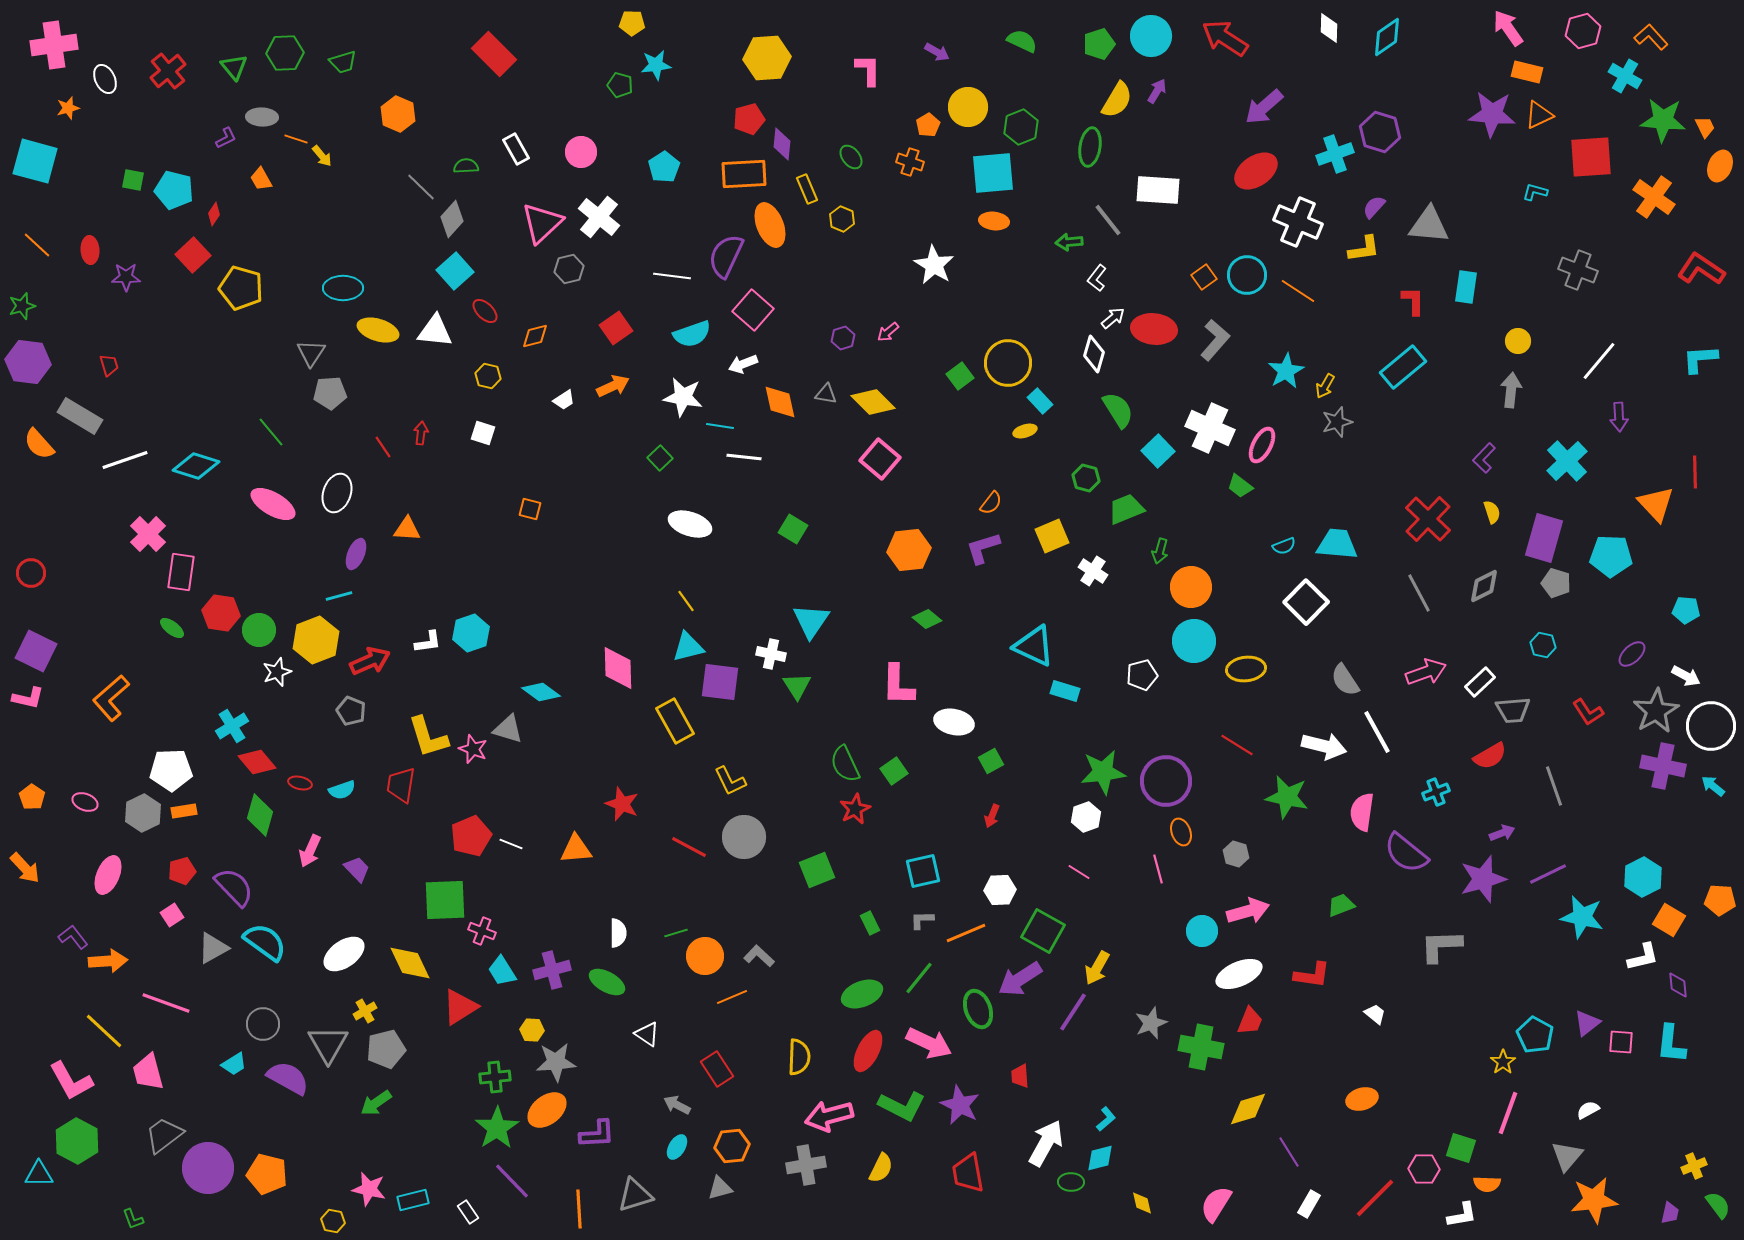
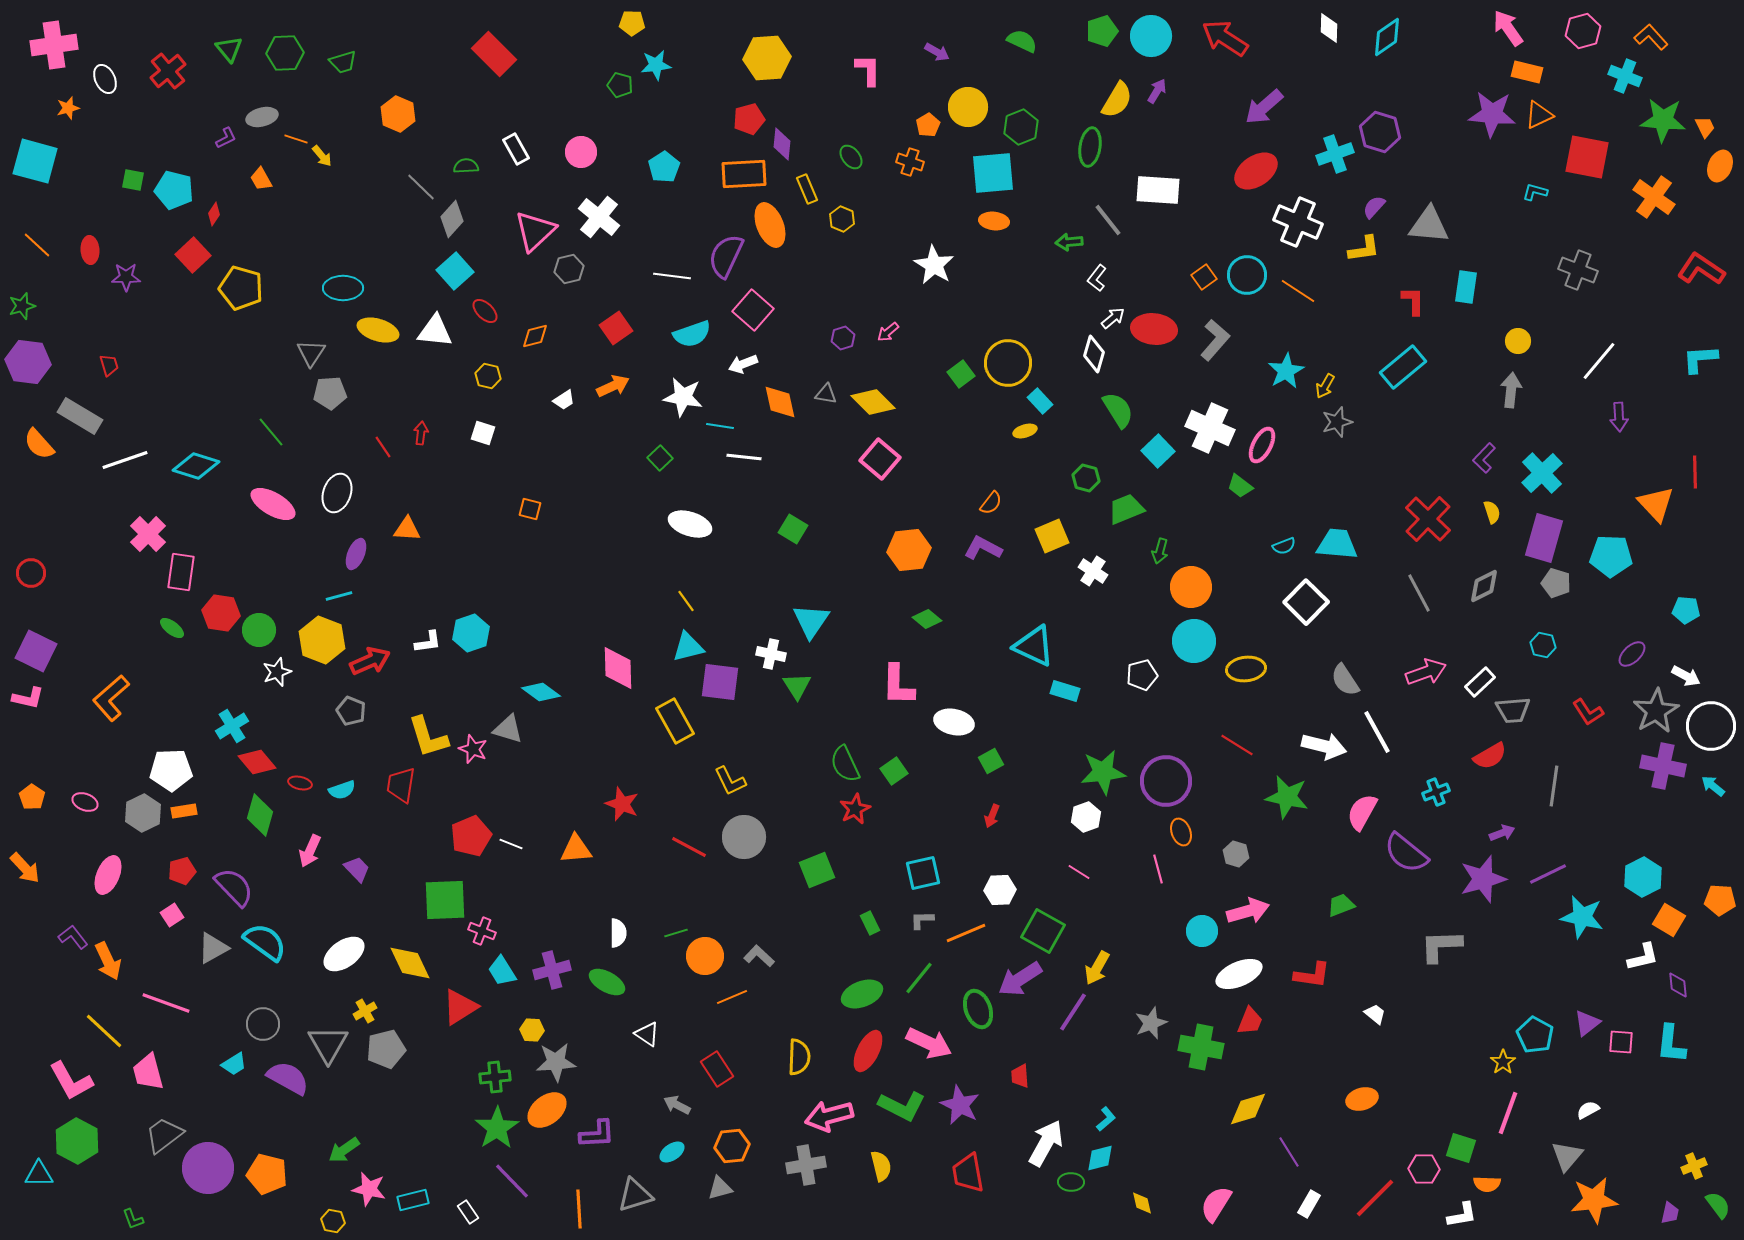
green pentagon at (1099, 44): moved 3 px right, 13 px up
green triangle at (234, 67): moved 5 px left, 18 px up
cyan cross at (1625, 76): rotated 8 degrees counterclockwise
gray ellipse at (262, 117): rotated 16 degrees counterclockwise
red square at (1591, 157): moved 4 px left; rotated 15 degrees clockwise
pink triangle at (542, 223): moved 7 px left, 8 px down
green square at (960, 376): moved 1 px right, 2 px up
cyan cross at (1567, 461): moved 25 px left, 12 px down
purple L-shape at (983, 548): rotated 45 degrees clockwise
yellow hexagon at (316, 640): moved 6 px right; rotated 18 degrees counterclockwise
gray line at (1554, 786): rotated 27 degrees clockwise
pink semicircle at (1362, 812): rotated 21 degrees clockwise
cyan square at (923, 871): moved 2 px down
orange arrow at (108, 961): rotated 69 degrees clockwise
green arrow at (376, 1103): moved 32 px left, 47 px down
cyan ellipse at (677, 1147): moved 5 px left, 5 px down; rotated 25 degrees clockwise
yellow semicircle at (881, 1168): moved 2 px up; rotated 40 degrees counterclockwise
